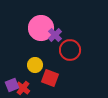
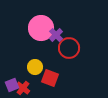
purple cross: moved 1 px right
red circle: moved 1 px left, 2 px up
yellow circle: moved 2 px down
